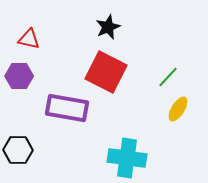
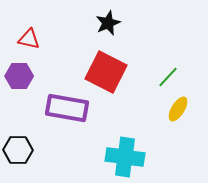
black star: moved 4 px up
cyan cross: moved 2 px left, 1 px up
